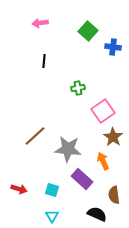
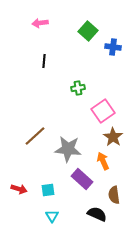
cyan square: moved 4 px left; rotated 24 degrees counterclockwise
